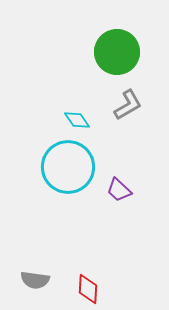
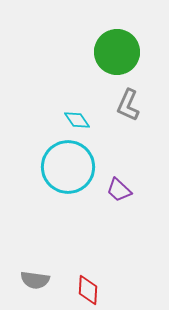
gray L-shape: rotated 144 degrees clockwise
red diamond: moved 1 px down
